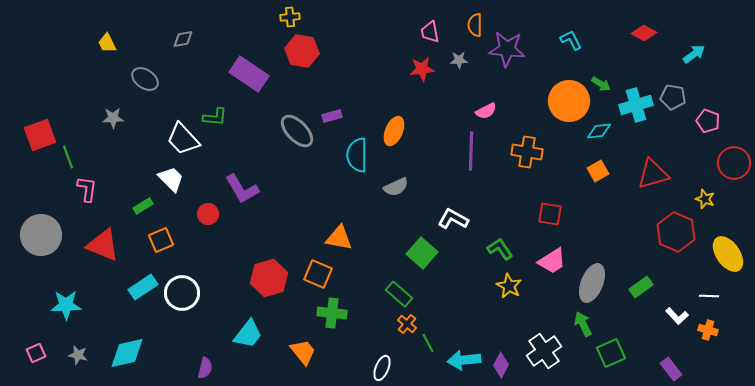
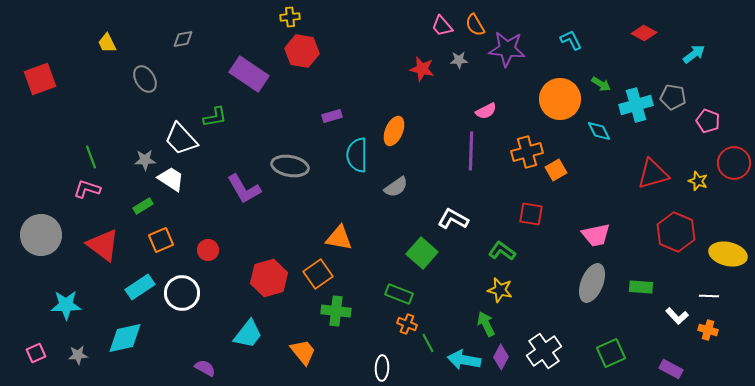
orange semicircle at (475, 25): rotated 30 degrees counterclockwise
pink trapezoid at (430, 32): moved 12 px right, 6 px up; rotated 30 degrees counterclockwise
red star at (422, 69): rotated 20 degrees clockwise
gray ellipse at (145, 79): rotated 24 degrees clockwise
orange circle at (569, 101): moved 9 px left, 2 px up
green L-shape at (215, 117): rotated 15 degrees counterclockwise
gray star at (113, 118): moved 32 px right, 42 px down
gray ellipse at (297, 131): moved 7 px left, 35 px down; rotated 36 degrees counterclockwise
cyan diamond at (599, 131): rotated 70 degrees clockwise
red square at (40, 135): moved 56 px up
white trapezoid at (183, 139): moved 2 px left
orange cross at (527, 152): rotated 24 degrees counterclockwise
green line at (68, 157): moved 23 px right
orange square at (598, 171): moved 42 px left, 1 px up
white trapezoid at (171, 179): rotated 12 degrees counterclockwise
gray semicircle at (396, 187): rotated 10 degrees counterclockwise
pink L-shape at (87, 189): rotated 80 degrees counterclockwise
purple L-shape at (242, 189): moved 2 px right
yellow star at (705, 199): moved 7 px left, 18 px up
red circle at (208, 214): moved 36 px down
red square at (550, 214): moved 19 px left
red triangle at (103, 245): rotated 15 degrees clockwise
green L-shape at (500, 249): moved 2 px right, 2 px down; rotated 20 degrees counterclockwise
yellow ellipse at (728, 254): rotated 42 degrees counterclockwise
pink trapezoid at (552, 261): moved 44 px right, 26 px up; rotated 20 degrees clockwise
orange square at (318, 274): rotated 32 degrees clockwise
yellow star at (509, 286): moved 9 px left, 4 px down; rotated 15 degrees counterclockwise
cyan rectangle at (143, 287): moved 3 px left
green rectangle at (641, 287): rotated 40 degrees clockwise
green rectangle at (399, 294): rotated 20 degrees counterclockwise
green cross at (332, 313): moved 4 px right, 2 px up
orange cross at (407, 324): rotated 18 degrees counterclockwise
green arrow at (583, 324): moved 97 px left
cyan diamond at (127, 353): moved 2 px left, 15 px up
gray star at (78, 355): rotated 18 degrees counterclockwise
cyan arrow at (464, 360): rotated 16 degrees clockwise
purple diamond at (501, 365): moved 8 px up
purple semicircle at (205, 368): rotated 75 degrees counterclockwise
white ellipse at (382, 368): rotated 20 degrees counterclockwise
purple rectangle at (671, 369): rotated 25 degrees counterclockwise
